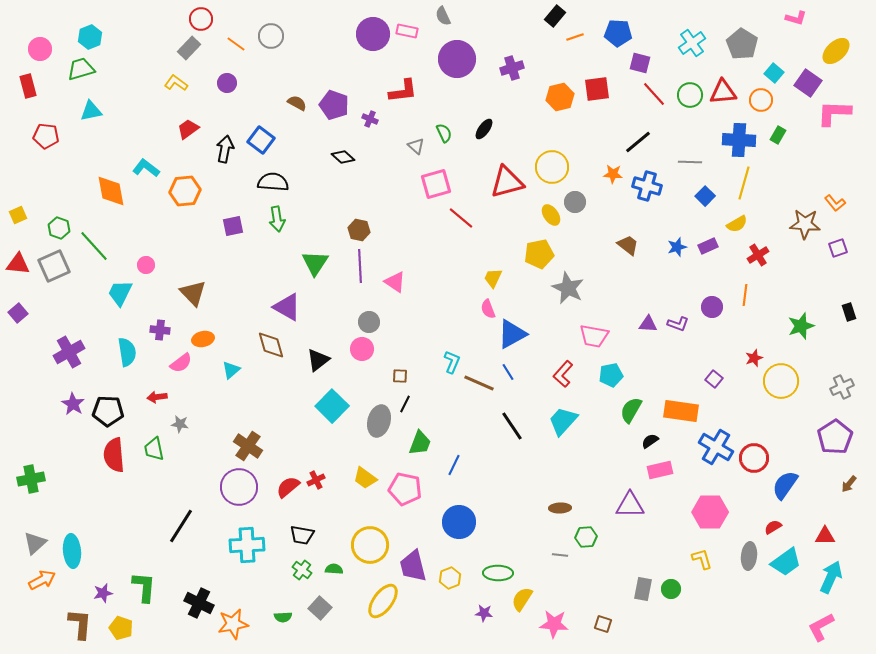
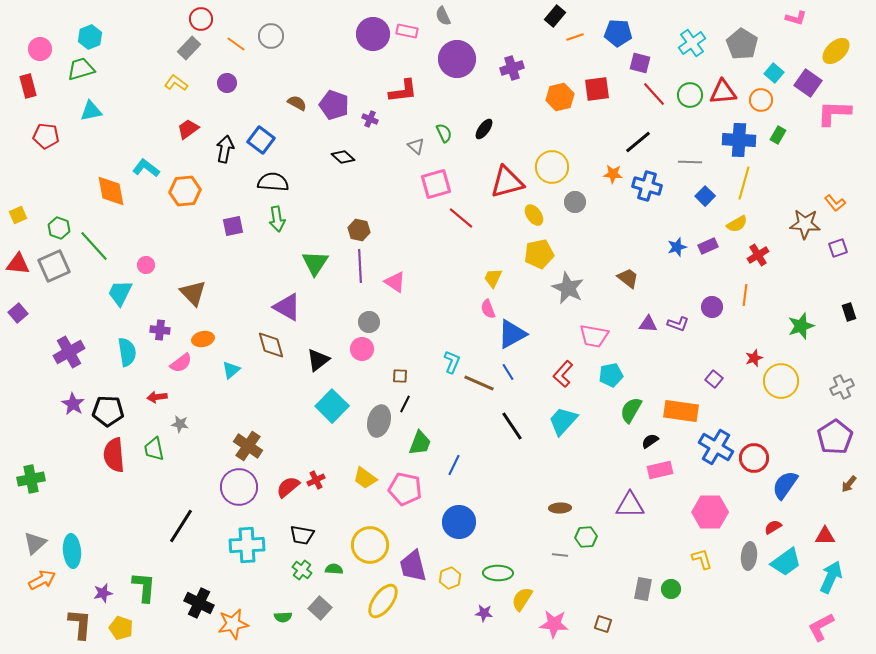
yellow ellipse at (551, 215): moved 17 px left
brown trapezoid at (628, 245): moved 33 px down
